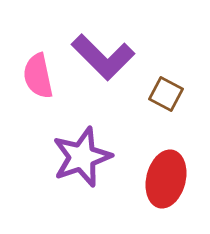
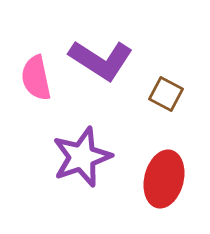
purple L-shape: moved 2 px left, 3 px down; rotated 12 degrees counterclockwise
pink semicircle: moved 2 px left, 2 px down
red ellipse: moved 2 px left
